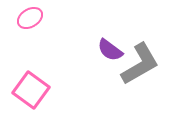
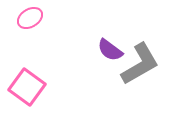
pink square: moved 4 px left, 3 px up
